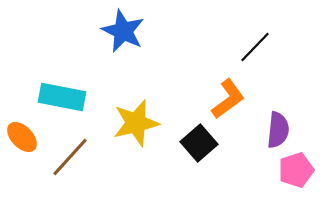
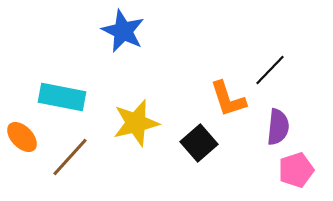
black line: moved 15 px right, 23 px down
orange L-shape: rotated 108 degrees clockwise
purple semicircle: moved 3 px up
